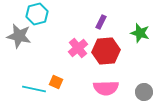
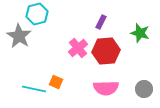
gray star: rotated 20 degrees clockwise
gray circle: moved 3 px up
